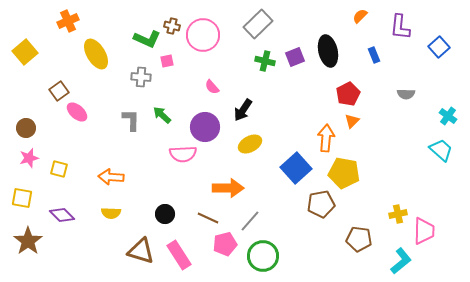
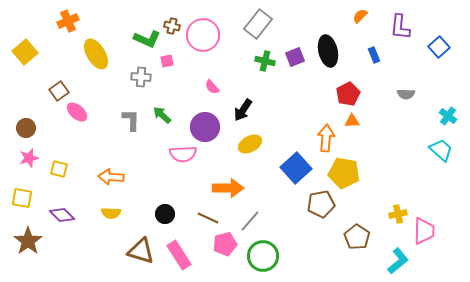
gray rectangle at (258, 24): rotated 8 degrees counterclockwise
orange triangle at (352, 121): rotated 42 degrees clockwise
brown pentagon at (359, 239): moved 2 px left, 2 px up; rotated 25 degrees clockwise
cyan L-shape at (401, 261): moved 3 px left
